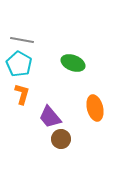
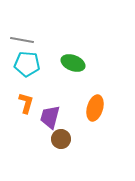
cyan pentagon: moved 8 px right; rotated 25 degrees counterclockwise
orange L-shape: moved 4 px right, 9 px down
orange ellipse: rotated 30 degrees clockwise
purple trapezoid: rotated 55 degrees clockwise
